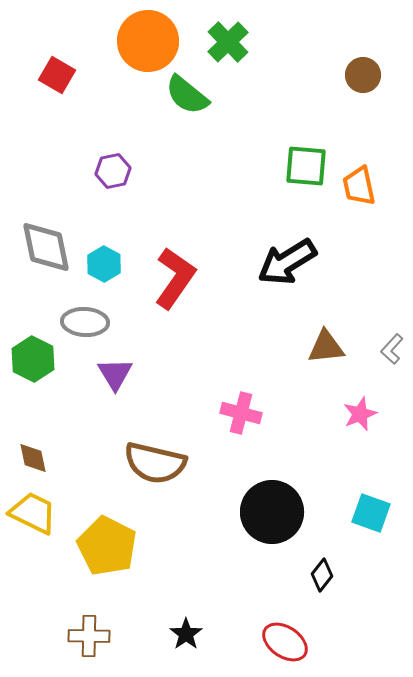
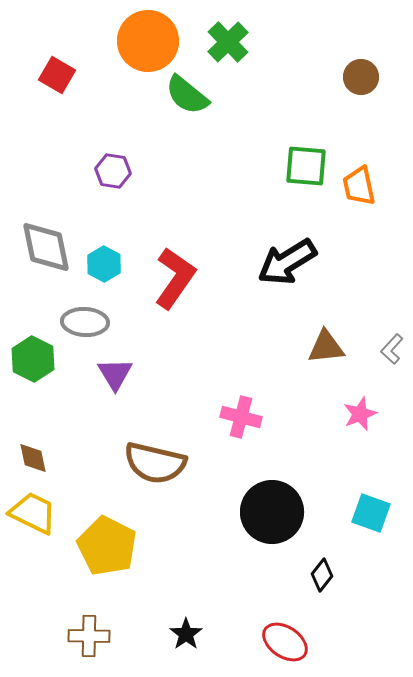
brown circle: moved 2 px left, 2 px down
purple hexagon: rotated 20 degrees clockwise
pink cross: moved 4 px down
